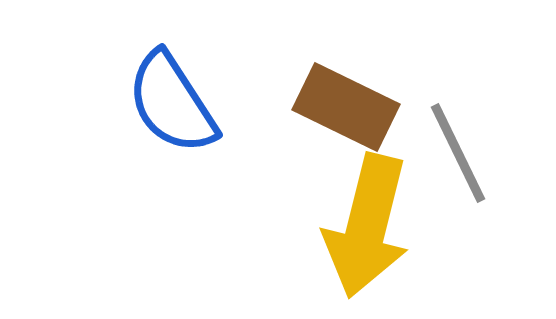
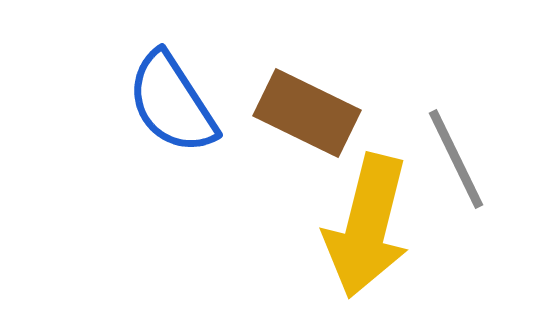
brown rectangle: moved 39 px left, 6 px down
gray line: moved 2 px left, 6 px down
